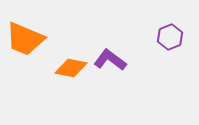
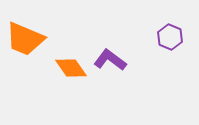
purple hexagon: rotated 15 degrees counterclockwise
orange diamond: rotated 44 degrees clockwise
